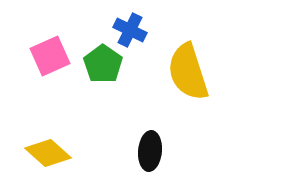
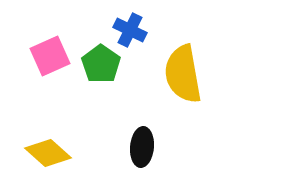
green pentagon: moved 2 px left
yellow semicircle: moved 5 px left, 2 px down; rotated 8 degrees clockwise
black ellipse: moved 8 px left, 4 px up
